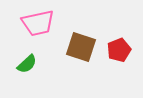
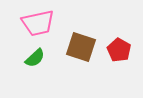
red pentagon: rotated 20 degrees counterclockwise
green semicircle: moved 8 px right, 6 px up
